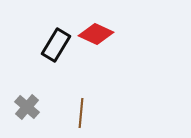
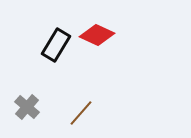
red diamond: moved 1 px right, 1 px down
brown line: rotated 36 degrees clockwise
